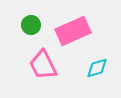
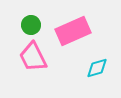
pink trapezoid: moved 10 px left, 8 px up
